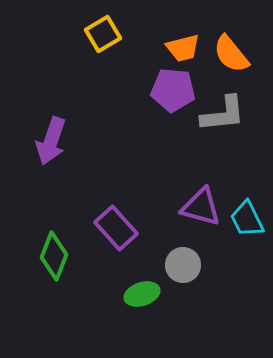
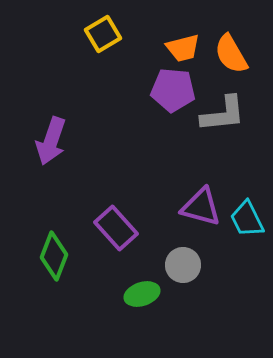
orange semicircle: rotated 9 degrees clockwise
